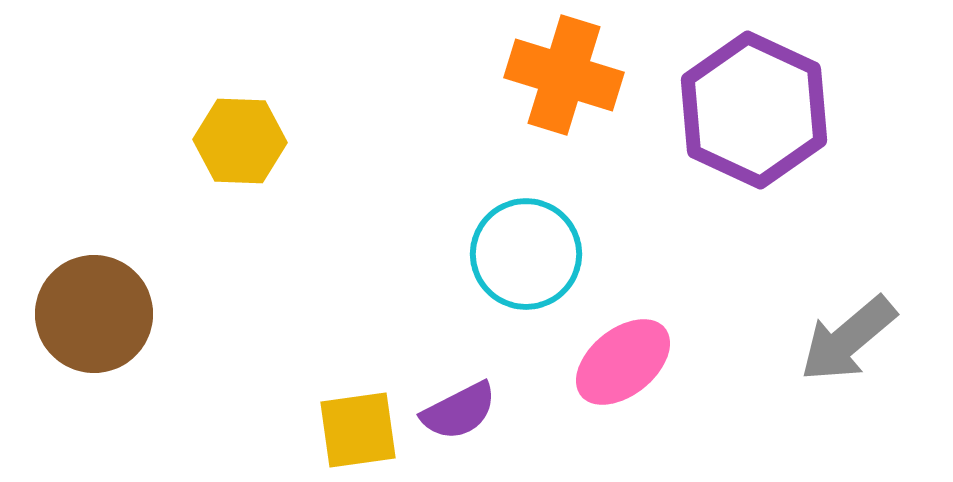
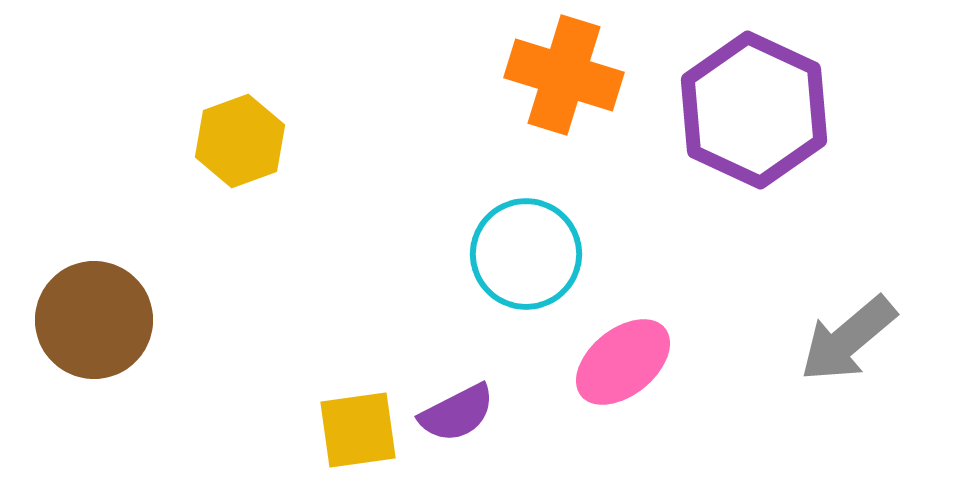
yellow hexagon: rotated 22 degrees counterclockwise
brown circle: moved 6 px down
purple semicircle: moved 2 px left, 2 px down
